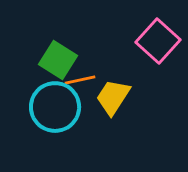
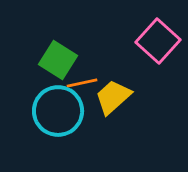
orange line: moved 2 px right, 3 px down
yellow trapezoid: rotated 15 degrees clockwise
cyan circle: moved 3 px right, 4 px down
